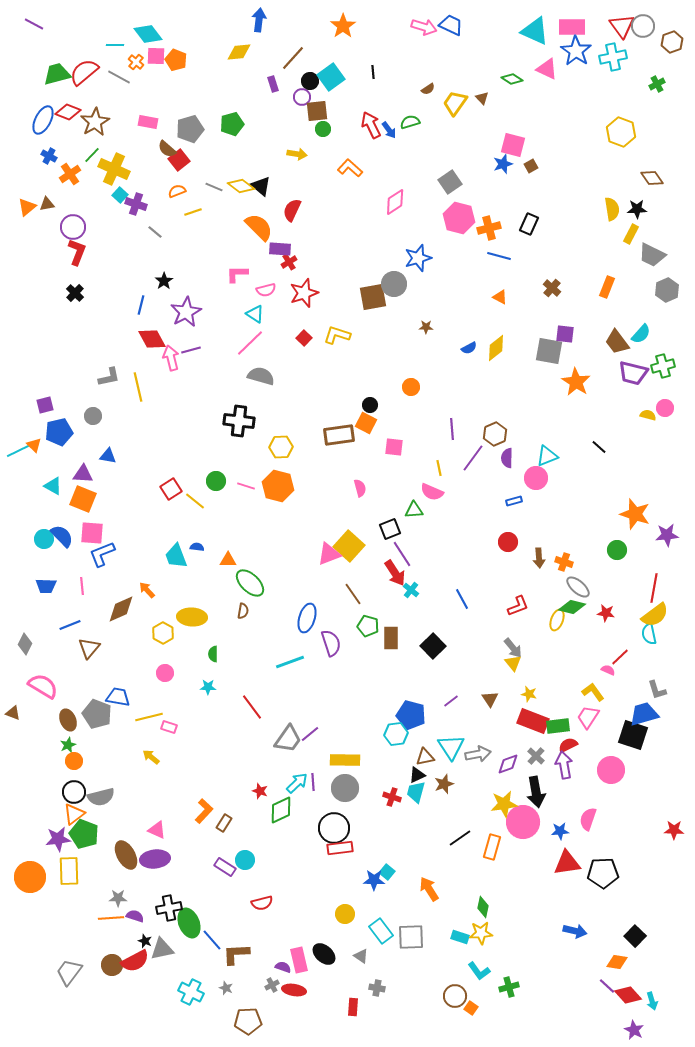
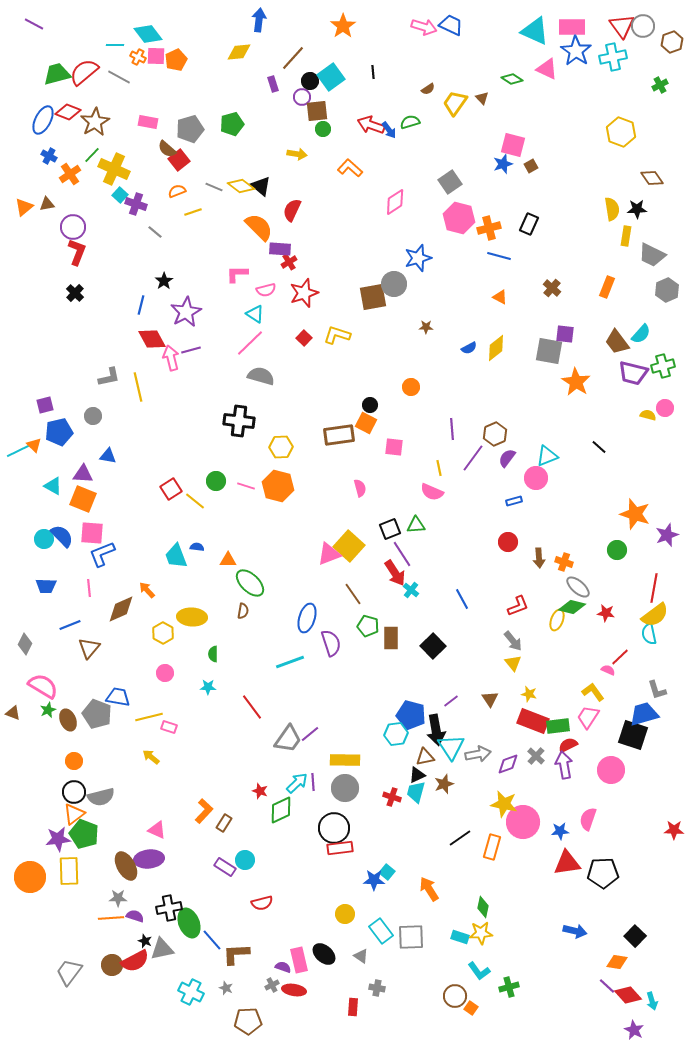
orange pentagon at (176, 60): rotated 25 degrees clockwise
orange cross at (136, 62): moved 2 px right, 5 px up; rotated 14 degrees counterclockwise
green cross at (657, 84): moved 3 px right, 1 px down
red arrow at (371, 125): rotated 44 degrees counterclockwise
orange triangle at (27, 207): moved 3 px left
yellow rectangle at (631, 234): moved 5 px left, 2 px down; rotated 18 degrees counterclockwise
purple semicircle at (507, 458): rotated 36 degrees clockwise
green triangle at (414, 510): moved 2 px right, 15 px down
purple star at (667, 535): rotated 15 degrees counterclockwise
pink line at (82, 586): moved 7 px right, 2 px down
gray arrow at (513, 648): moved 7 px up
green star at (68, 745): moved 20 px left, 35 px up
black arrow at (536, 792): moved 100 px left, 62 px up
yellow star at (504, 804): rotated 20 degrees clockwise
brown ellipse at (126, 855): moved 11 px down
purple ellipse at (155, 859): moved 6 px left
